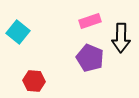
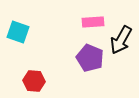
pink rectangle: moved 3 px right, 1 px down; rotated 15 degrees clockwise
cyan square: rotated 20 degrees counterclockwise
black arrow: moved 2 px down; rotated 28 degrees clockwise
